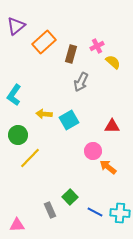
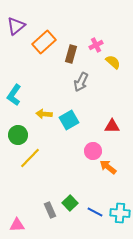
pink cross: moved 1 px left, 1 px up
green square: moved 6 px down
